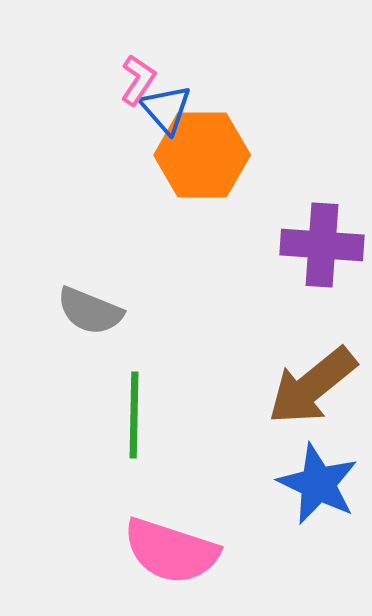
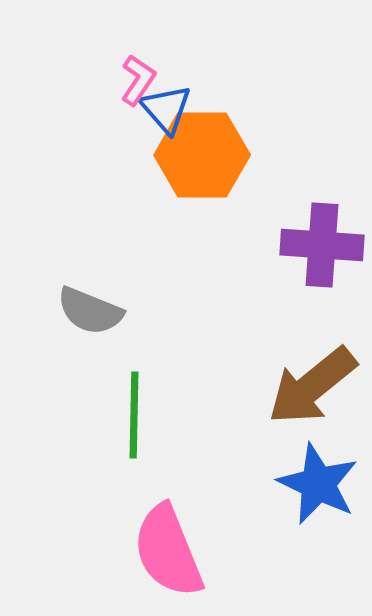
pink semicircle: moved 3 px left; rotated 50 degrees clockwise
